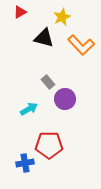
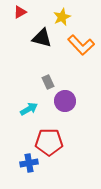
black triangle: moved 2 px left
gray rectangle: rotated 16 degrees clockwise
purple circle: moved 2 px down
red pentagon: moved 3 px up
blue cross: moved 4 px right
